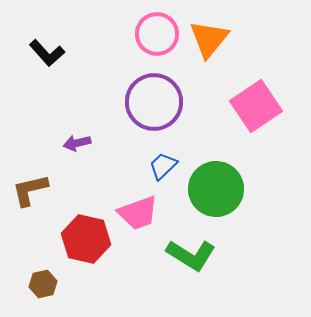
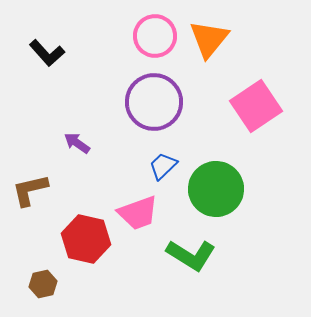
pink circle: moved 2 px left, 2 px down
purple arrow: rotated 48 degrees clockwise
